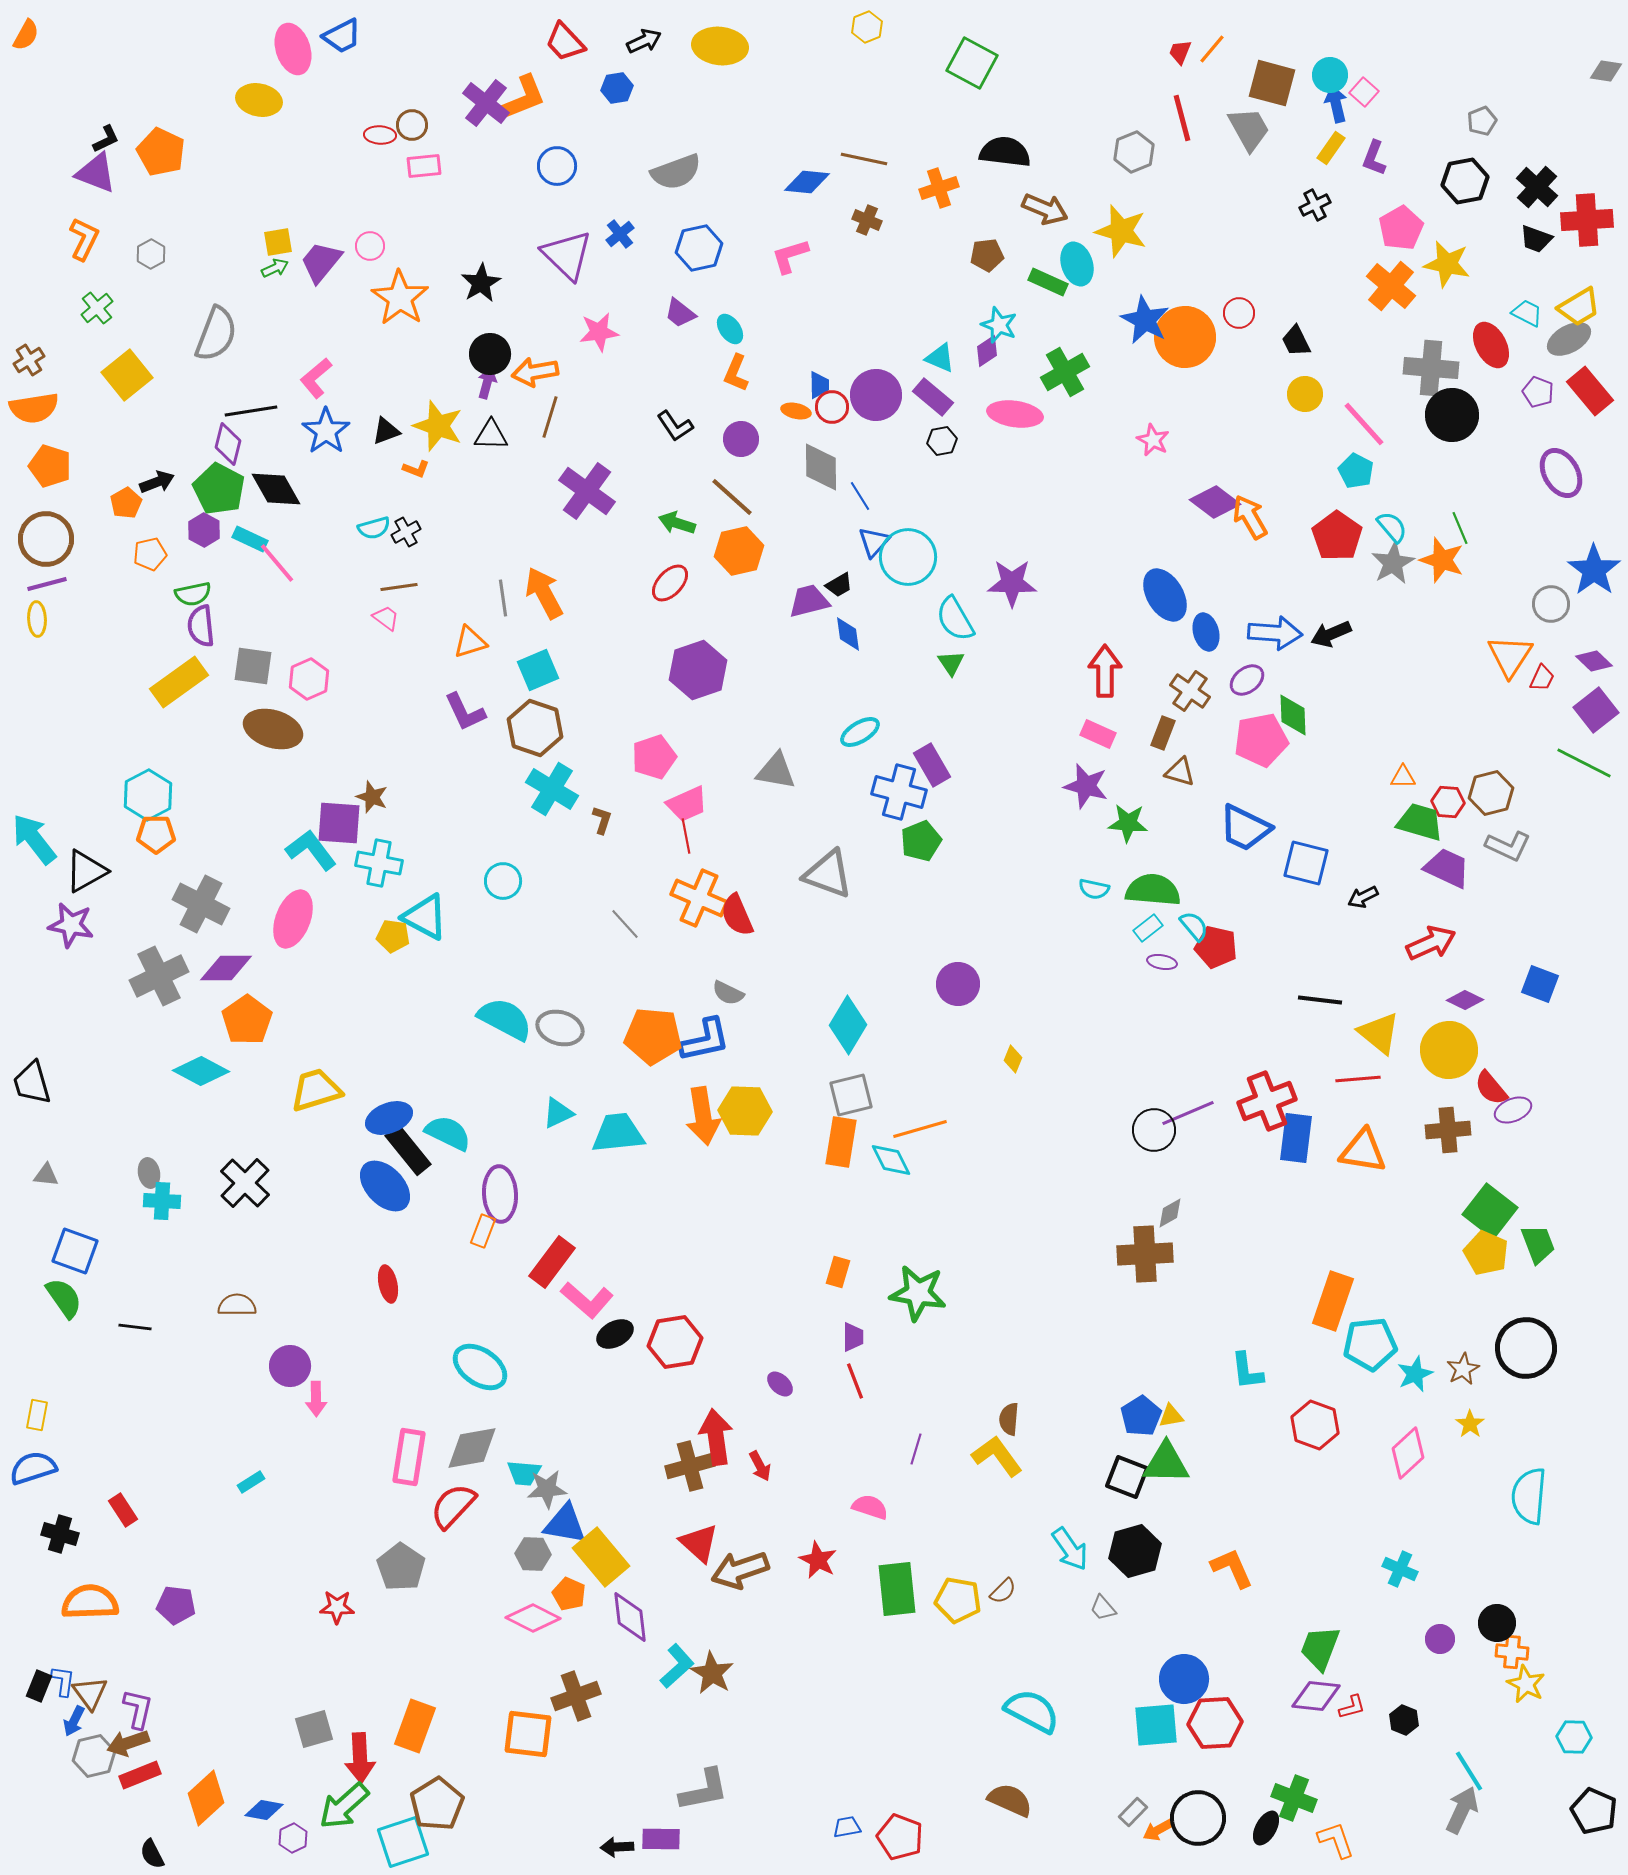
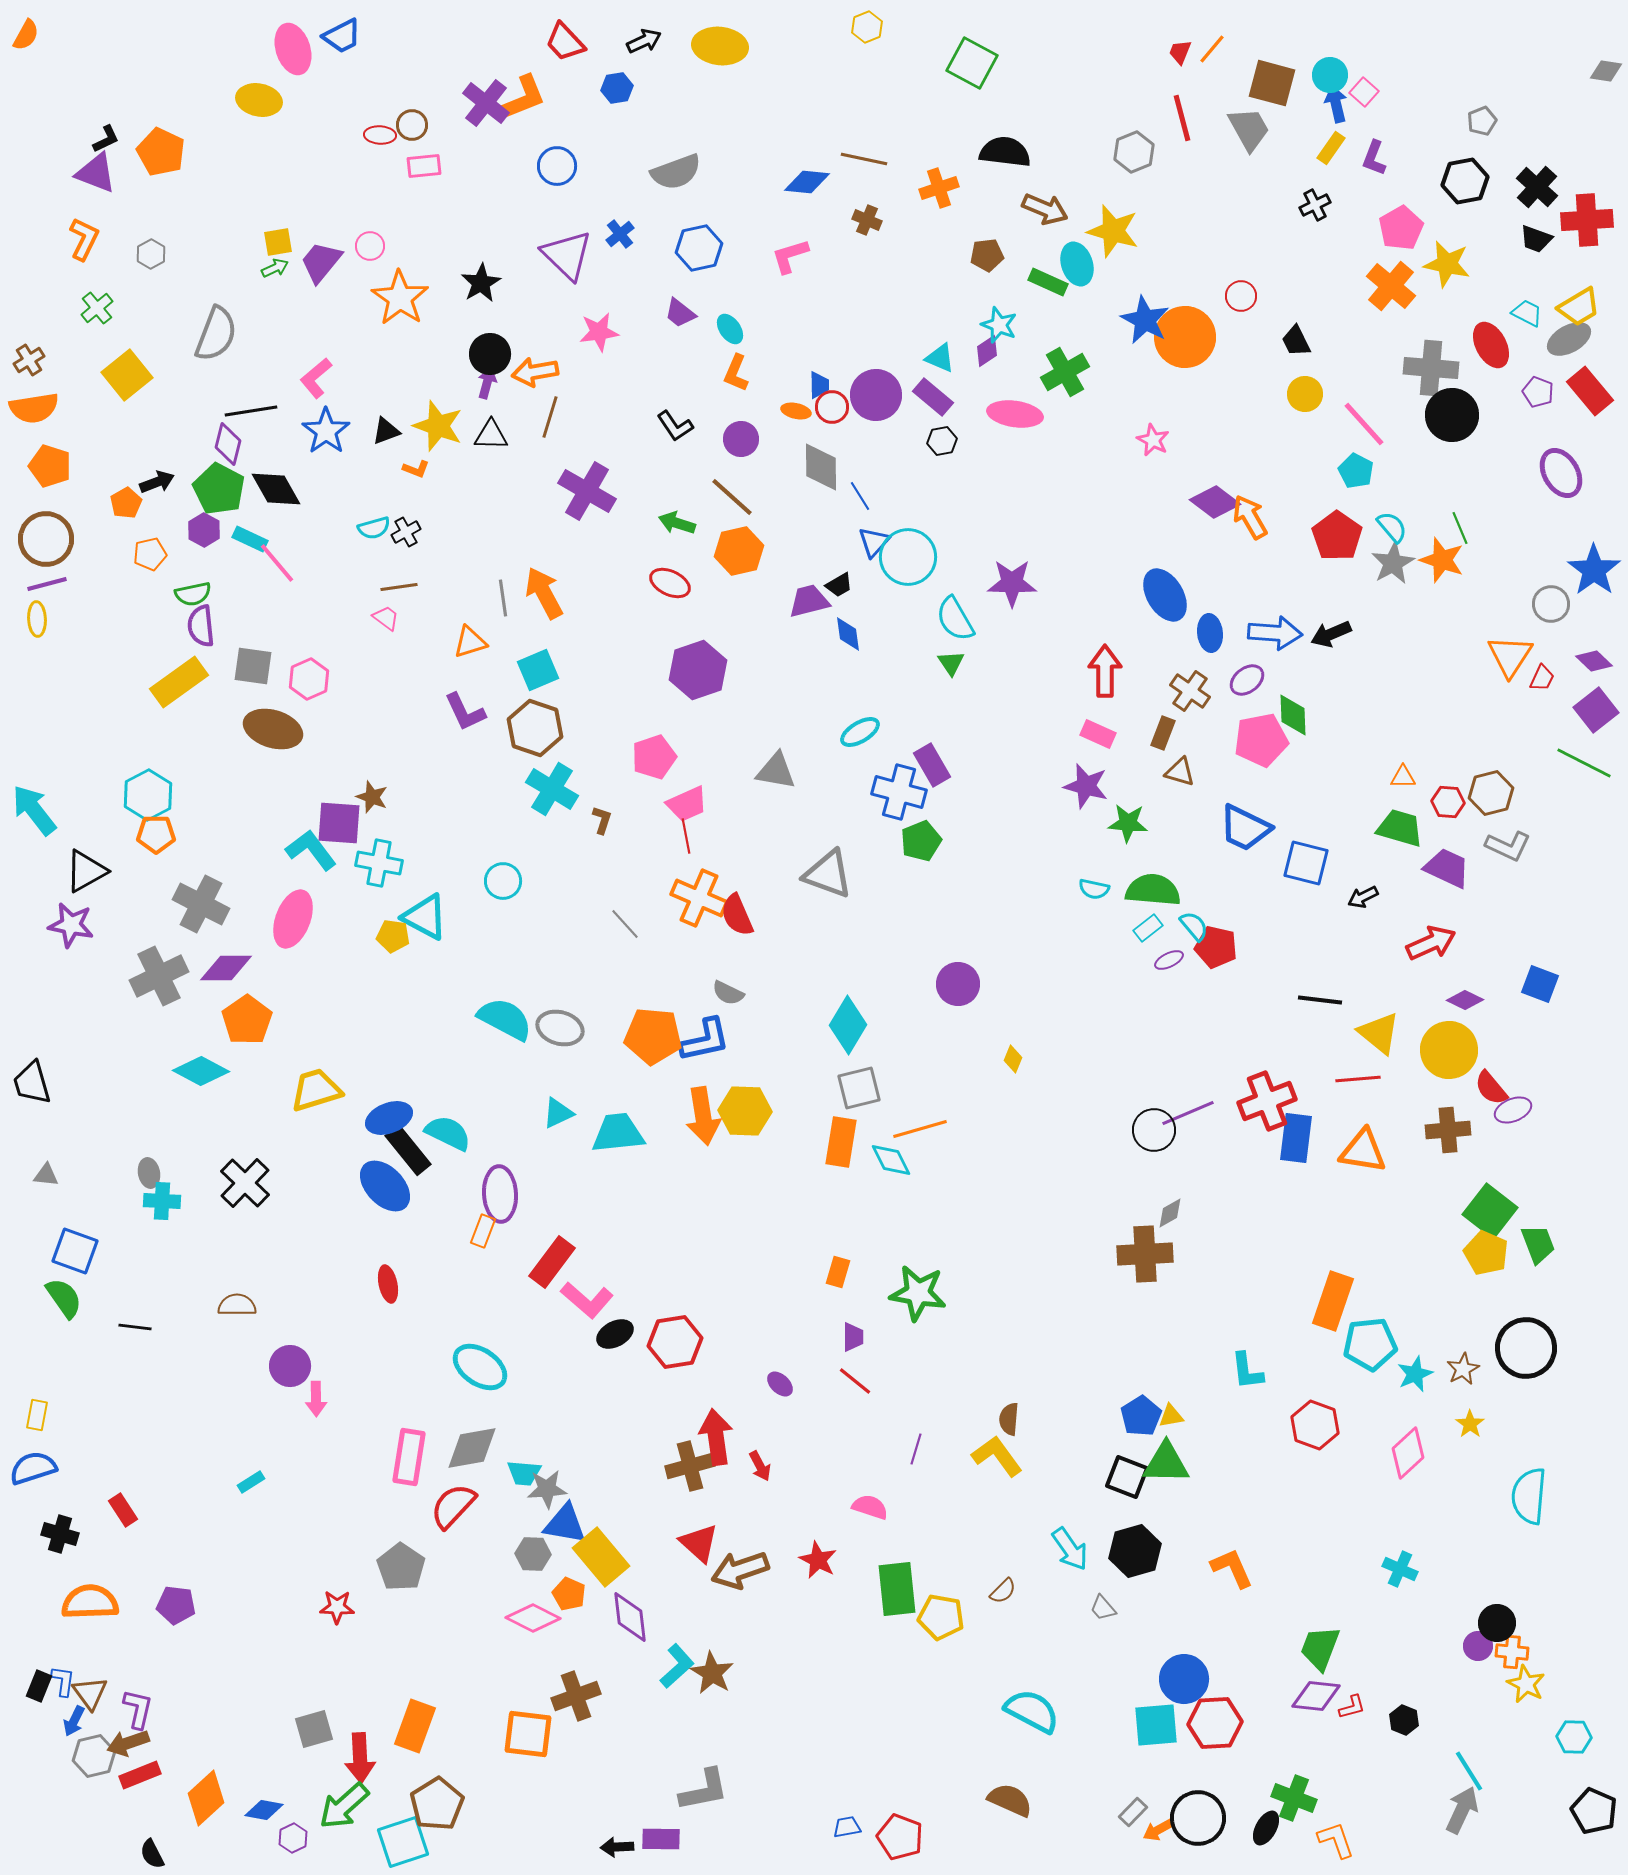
yellow star at (1121, 231): moved 8 px left
red circle at (1239, 313): moved 2 px right, 17 px up
purple cross at (587, 491): rotated 6 degrees counterclockwise
red ellipse at (670, 583): rotated 72 degrees clockwise
blue ellipse at (1206, 632): moved 4 px right, 1 px down; rotated 9 degrees clockwise
green trapezoid at (1420, 822): moved 20 px left, 6 px down
cyan arrow at (34, 839): moved 29 px up
purple ellipse at (1162, 962): moved 7 px right, 2 px up; rotated 36 degrees counterclockwise
gray square at (851, 1095): moved 8 px right, 7 px up
red line at (855, 1381): rotated 30 degrees counterclockwise
yellow pentagon at (958, 1600): moved 17 px left, 17 px down
purple circle at (1440, 1639): moved 38 px right, 7 px down
